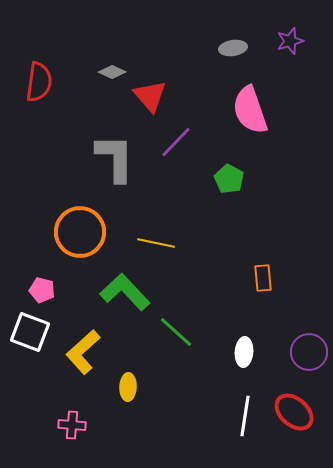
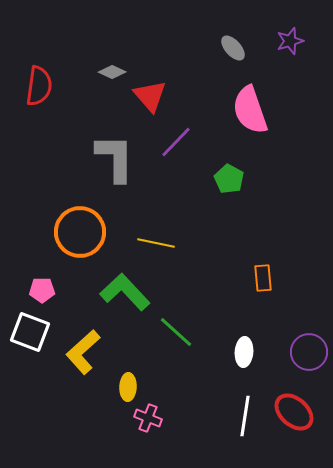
gray ellipse: rotated 56 degrees clockwise
red semicircle: moved 4 px down
pink pentagon: rotated 15 degrees counterclockwise
pink cross: moved 76 px right, 7 px up; rotated 16 degrees clockwise
